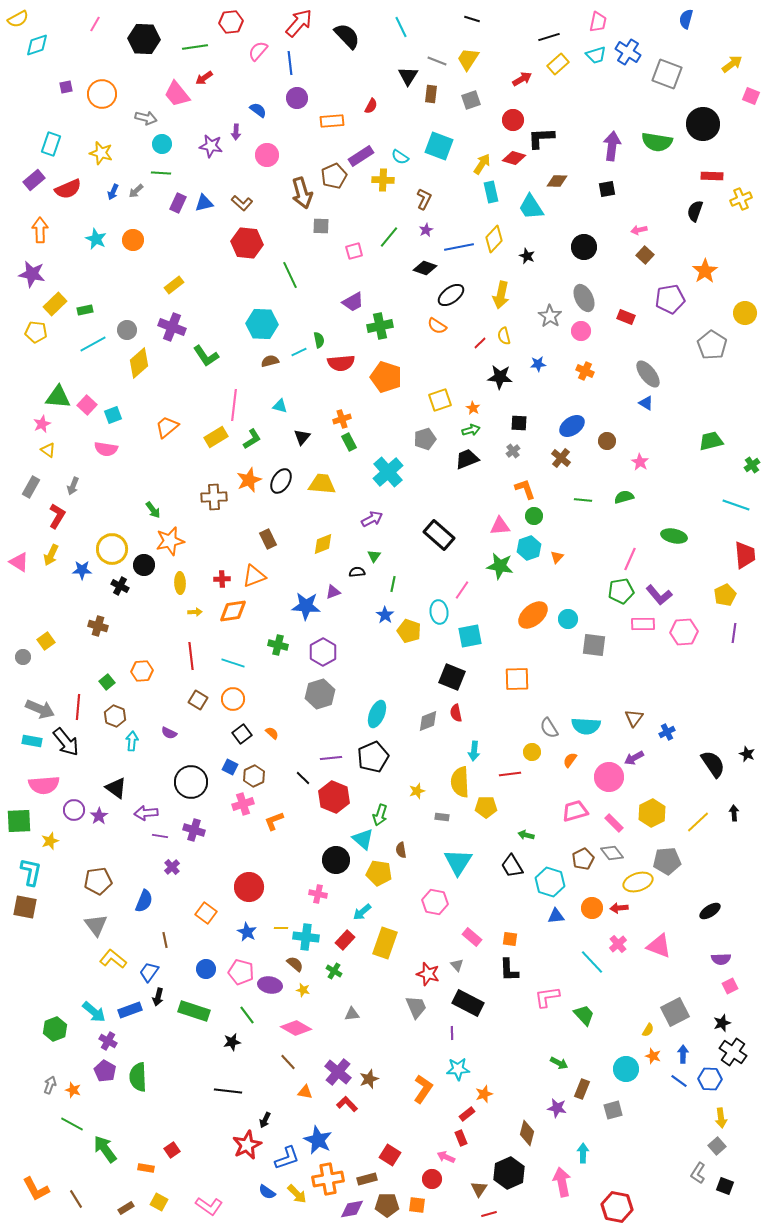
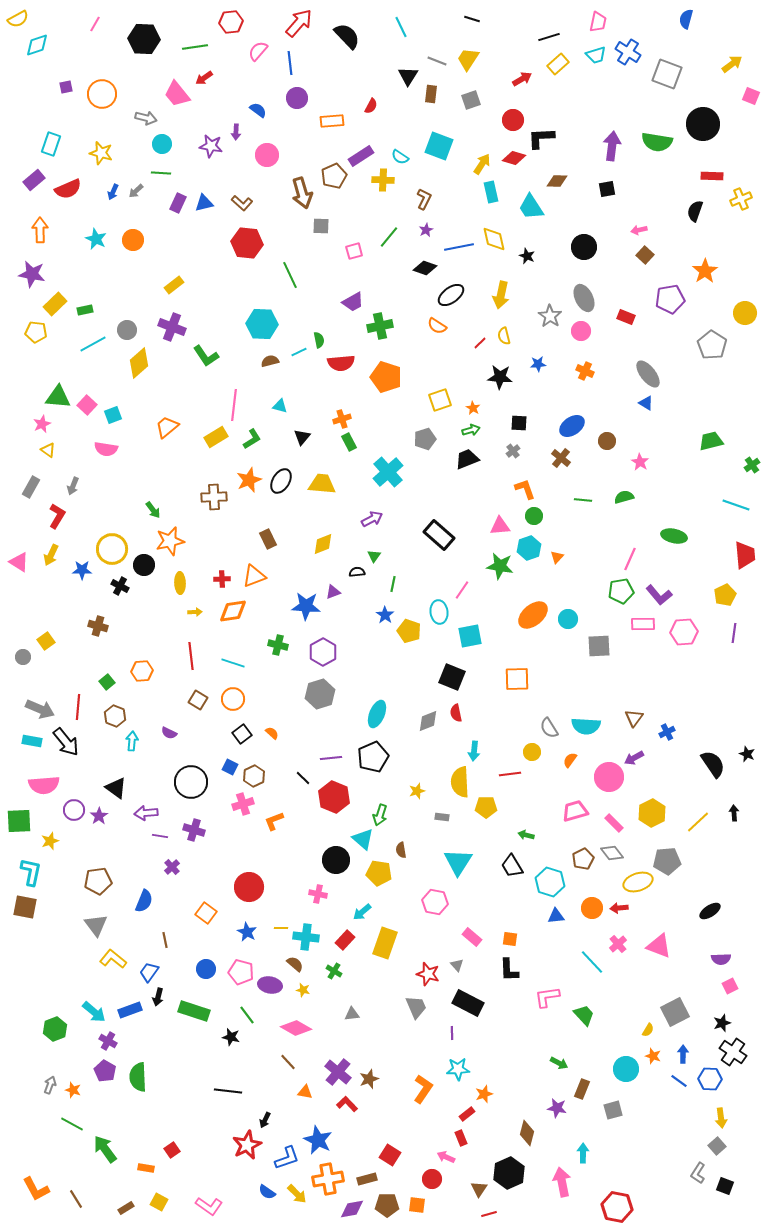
yellow diamond at (494, 239): rotated 56 degrees counterclockwise
gray square at (594, 645): moved 5 px right, 1 px down; rotated 10 degrees counterclockwise
black star at (232, 1042): moved 1 px left, 5 px up; rotated 24 degrees clockwise
